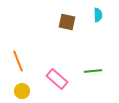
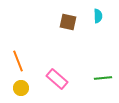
cyan semicircle: moved 1 px down
brown square: moved 1 px right
green line: moved 10 px right, 7 px down
yellow circle: moved 1 px left, 3 px up
